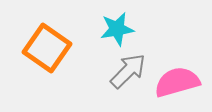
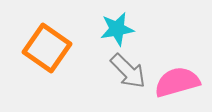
gray arrow: rotated 90 degrees clockwise
